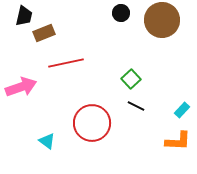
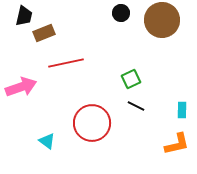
green square: rotated 18 degrees clockwise
cyan rectangle: rotated 42 degrees counterclockwise
orange L-shape: moved 1 px left, 3 px down; rotated 16 degrees counterclockwise
